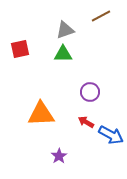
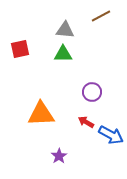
gray triangle: rotated 24 degrees clockwise
purple circle: moved 2 px right
